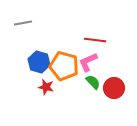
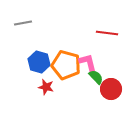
red line: moved 12 px right, 7 px up
pink L-shape: moved 1 px down; rotated 100 degrees clockwise
orange pentagon: moved 2 px right, 1 px up
green semicircle: moved 3 px right, 5 px up
red circle: moved 3 px left, 1 px down
